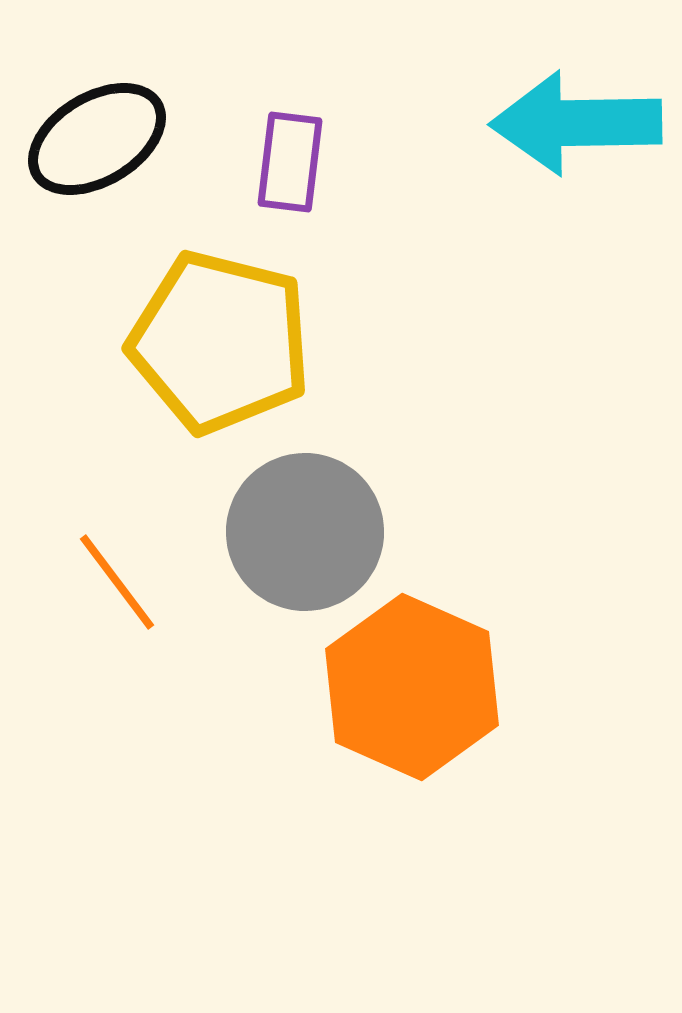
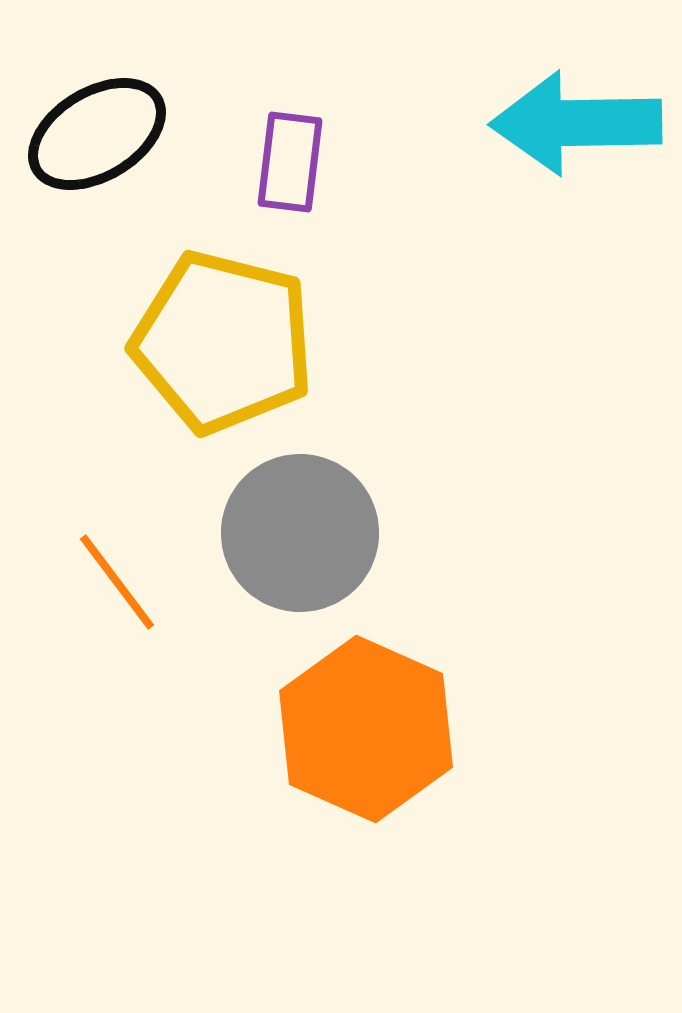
black ellipse: moved 5 px up
yellow pentagon: moved 3 px right
gray circle: moved 5 px left, 1 px down
orange hexagon: moved 46 px left, 42 px down
